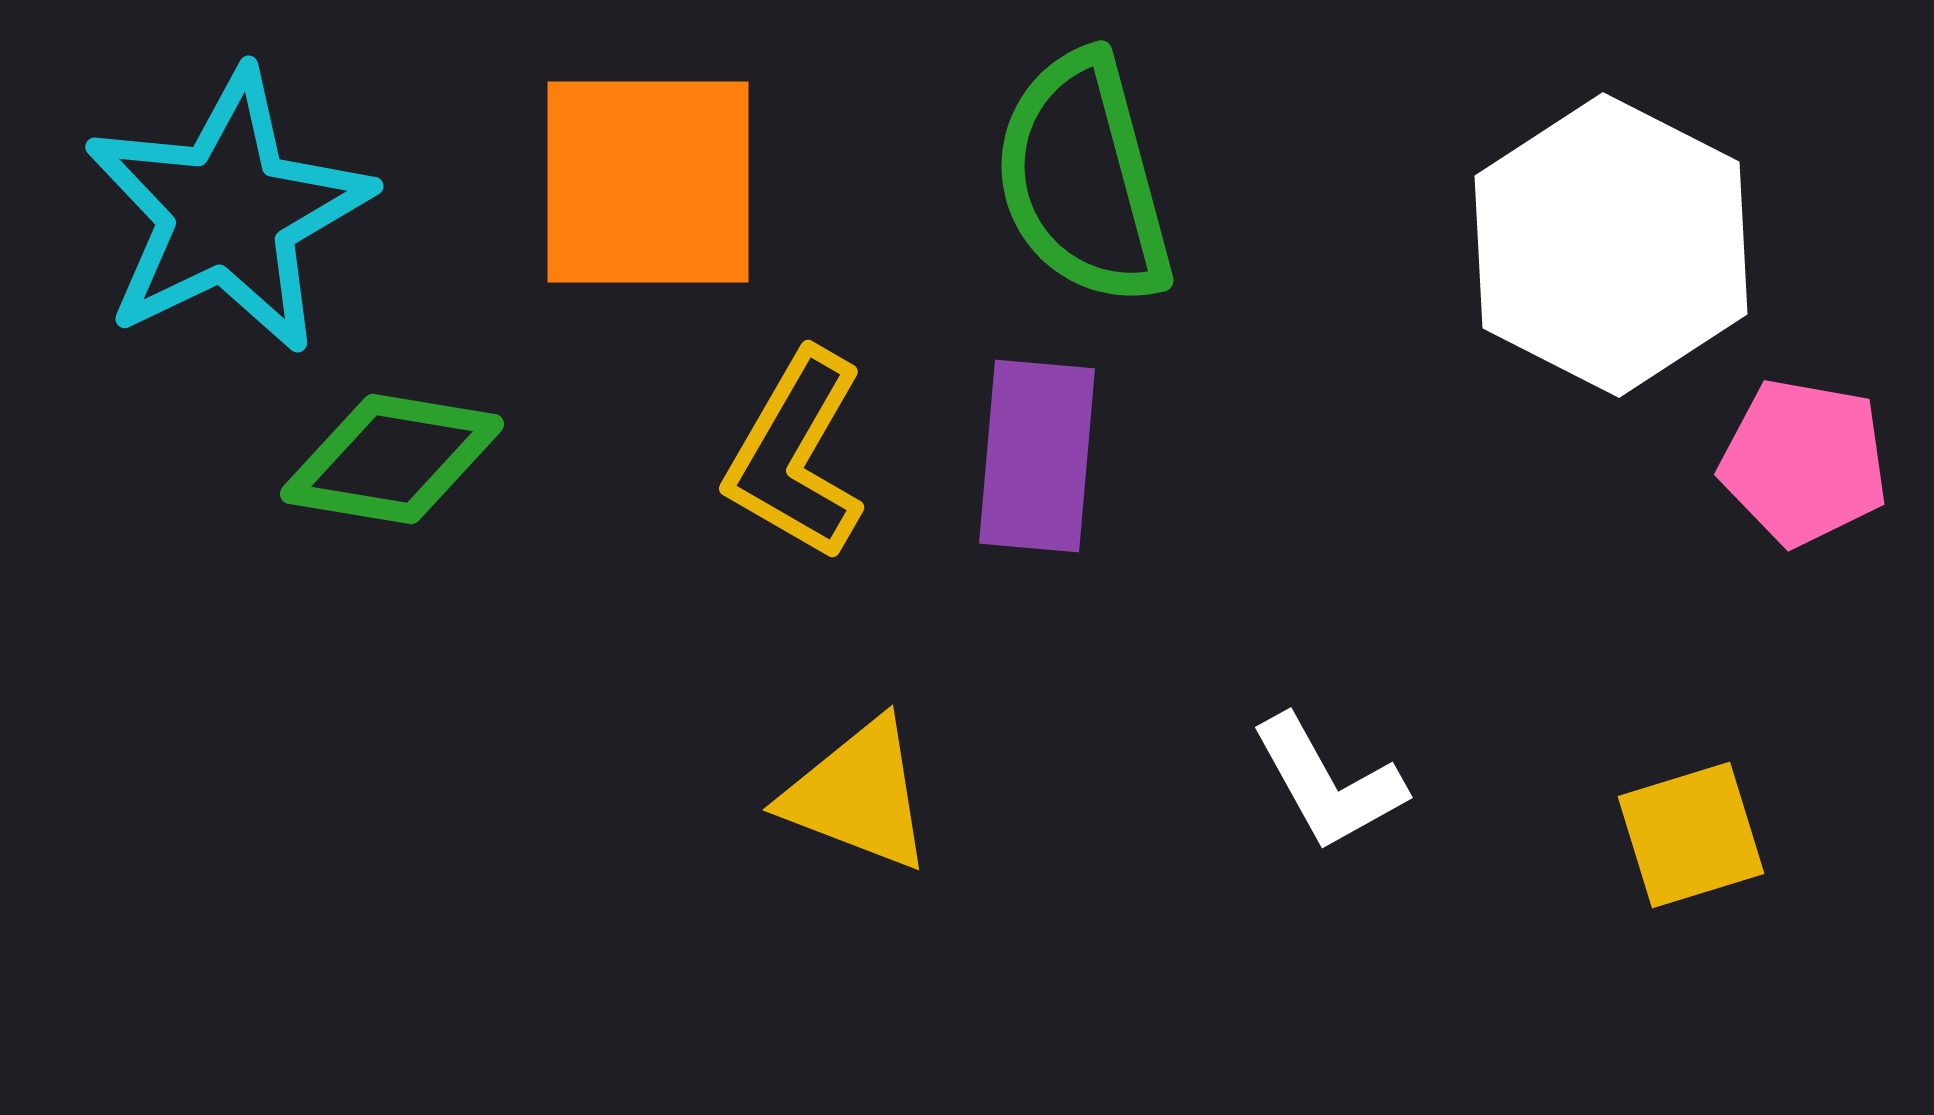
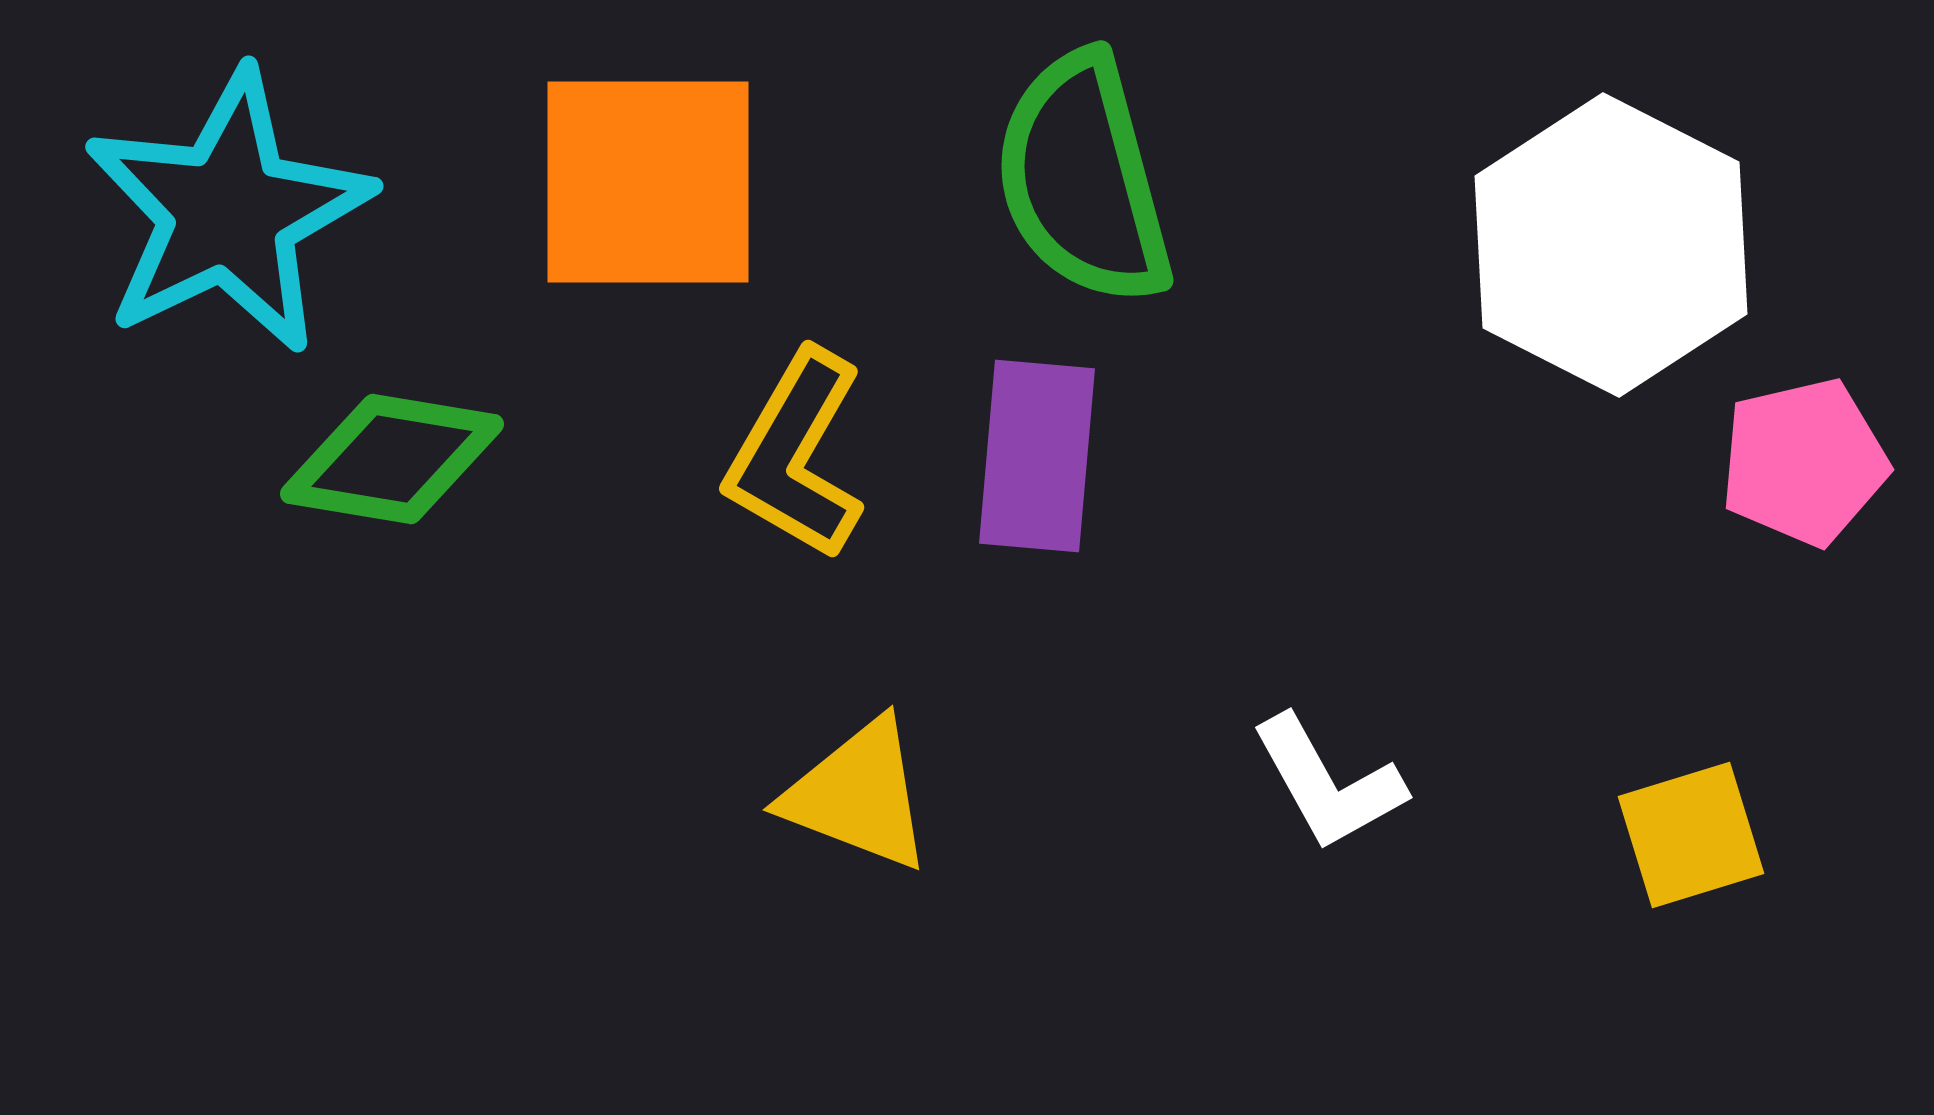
pink pentagon: rotated 23 degrees counterclockwise
